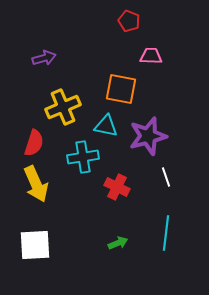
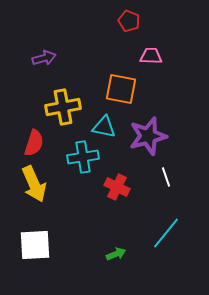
yellow cross: rotated 12 degrees clockwise
cyan triangle: moved 2 px left, 1 px down
yellow arrow: moved 2 px left
cyan line: rotated 32 degrees clockwise
green arrow: moved 2 px left, 11 px down
